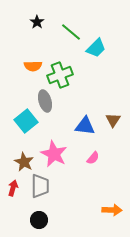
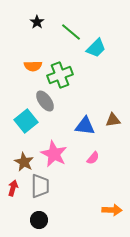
gray ellipse: rotated 20 degrees counterclockwise
brown triangle: rotated 49 degrees clockwise
